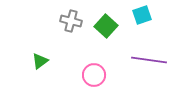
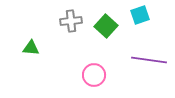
cyan square: moved 2 px left
gray cross: rotated 20 degrees counterclockwise
green triangle: moved 9 px left, 13 px up; rotated 42 degrees clockwise
